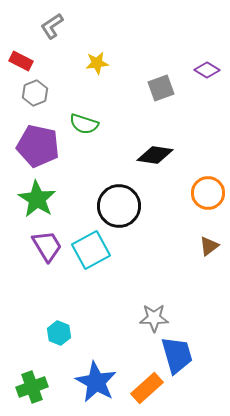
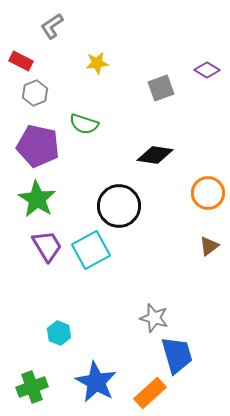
gray star: rotated 16 degrees clockwise
orange rectangle: moved 3 px right, 5 px down
